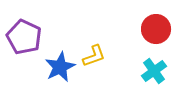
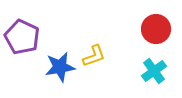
purple pentagon: moved 2 px left
blue star: rotated 16 degrees clockwise
